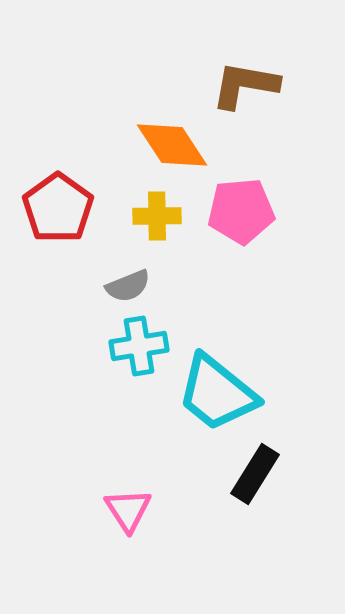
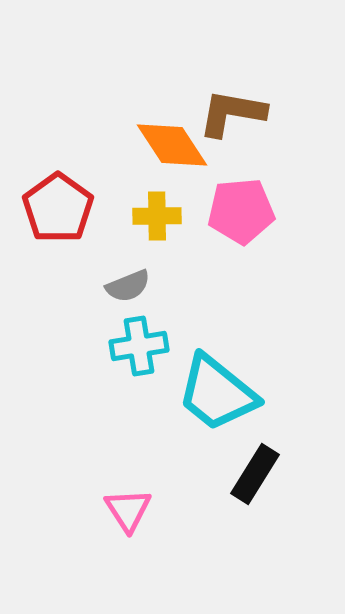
brown L-shape: moved 13 px left, 28 px down
